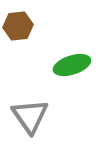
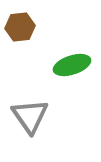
brown hexagon: moved 2 px right, 1 px down
